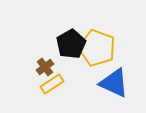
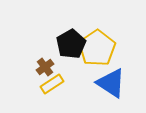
yellow pentagon: rotated 18 degrees clockwise
blue triangle: moved 3 px left; rotated 8 degrees clockwise
